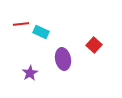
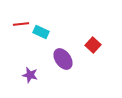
red square: moved 1 px left
purple ellipse: rotated 25 degrees counterclockwise
purple star: moved 2 px down; rotated 28 degrees counterclockwise
